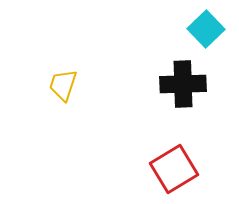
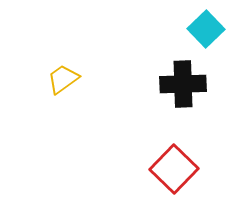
yellow trapezoid: moved 6 px up; rotated 36 degrees clockwise
red square: rotated 15 degrees counterclockwise
